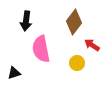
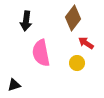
brown diamond: moved 1 px left, 4 px up
red arrow: moved 6 px left, 2 px up
pink semicircle: moved 4 px down
black triangle: moved 12 px down
